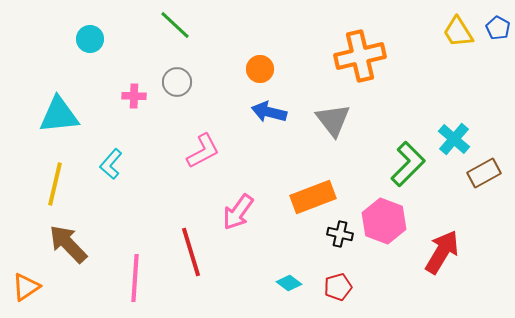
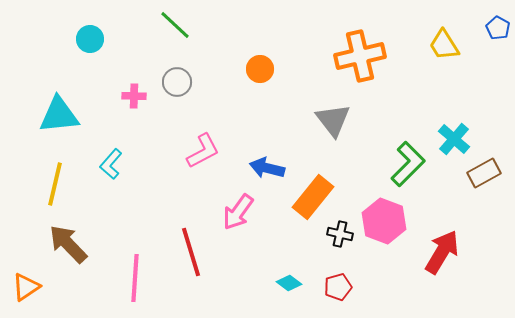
yellow trapezoid: moved 14 px left, 13 px down
blue arrow: moved 2 px left, 56 px down
orange rectangle: rotated 30 degrees counterclockwise
